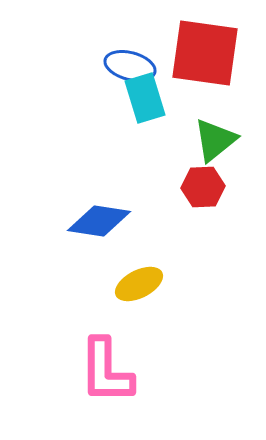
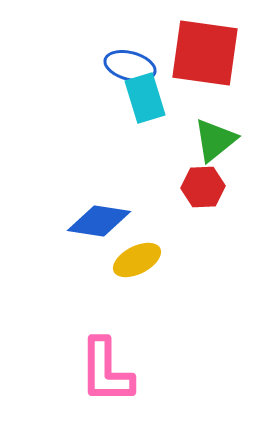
yellow ellipse: moved 2 px left, 24 px up
